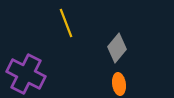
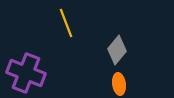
gray diamond: moved 2 px down
purple cross: moved 1 px up; rotated 6 degrees counterclockwise
